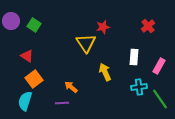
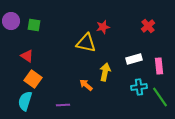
green square: rotated 24 degrees counterclockwise
yellow triangle: rotated 45 degrees counterclockwise
white rectangle: moved 2 px down; rotated 70 degrees clockwise
pink rectangle: rotated 35 degrees counterclockwise
yellow arrow: rotated 36 degrees clockwise
orange square: moved 1 px left; rotated 18 degrees counterclockwise
orange arrow: moved 15 px right, 2 px up
green line: moved 2 px up
purple line: moved 1 px right, 2 px down
